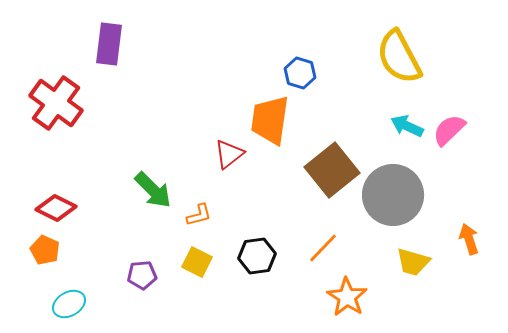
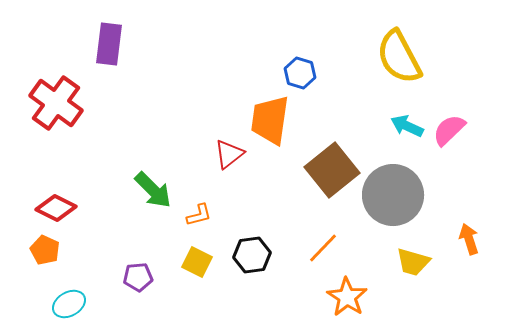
black hexagon: moved 5 px left, 1 px up
purple pentagon: moved 4 px left, 2 px down
